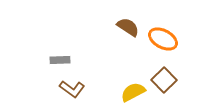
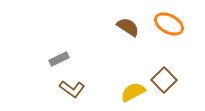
orange ellipse: moved 6 px right, 15 px up
gray rectangle: moved 1 px left, 1 px up; rotated 24 degrees counterclockwise
